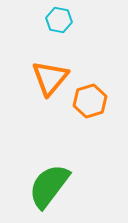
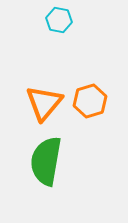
orange triangle: moved 6 px left, 25 px down
green semicircle: moved 3 px left, 25 px up; rotated 27 degrees counterclockwise
